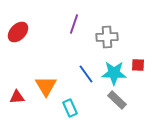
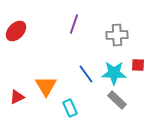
red ellipse: moved 2 px left, 1 px up
gray cross: moved 10 px right, 2 px up
red triangle: rotated 21 degrees counterclockwise
